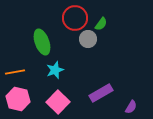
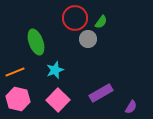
green semicircle: moved 2 px up
green ellipse: moved 6 px left
orange line: rotated 12 degrees counterclockwise
pink square: moved 2 px up
